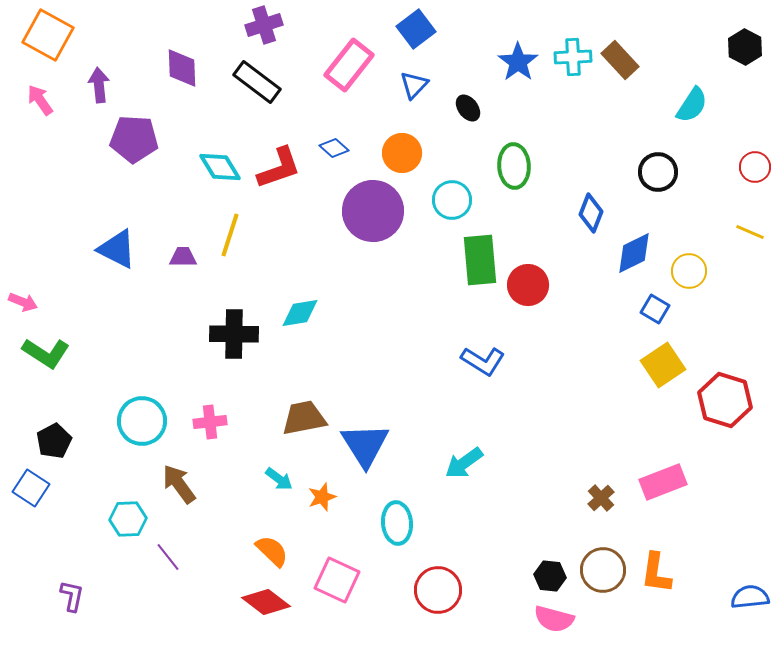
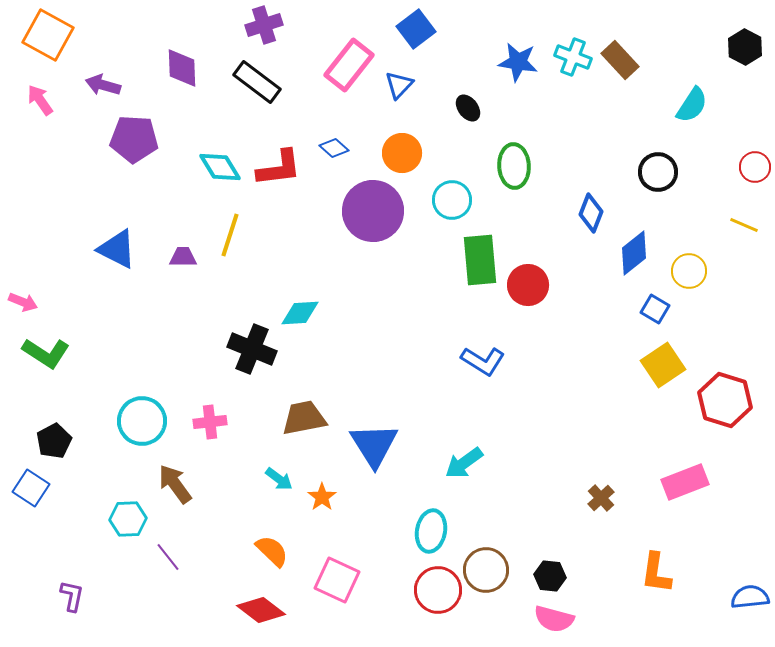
cyan cross at (573, 57): rotated 24 degrees clockwise
blue star at (518, 62): rotated 27 degrees counterclockwise
purple arrow at (99, 85): moved 4 px right; rotated 68 degrees counterclockwise
blue triangle at (414, 85): moved 15 px left
red L-shape at (279, 168): rotated 12 degrees clockwise
yellow line at (750, 232): moved 6 px left, 7 px up
blue diamond at (634, 253): rotated 12 degrees counterclockwise
cyan diamond at (300, 313): rotated 6 degrees clockwise
black cross at (234, 334): moved 18 px right, 15 px down; rotated 21 degrees clockwise
blue triangle at (365, 445): moved 9 px right
pink rectangle at (663, 482): moved 22 px right
brown arrow at (179, 484): moved 4 px left
orange star at (322, 497): rotated 16 degrees counterclockwise
cyan ellipse at (397, 523): moved 34 px right, 8 px down; rotated 15 degrees clockwise
brown circle at (603, 570): moved 117 px left
red diamond at (266, 602): moved 5 px left, 8 px down
